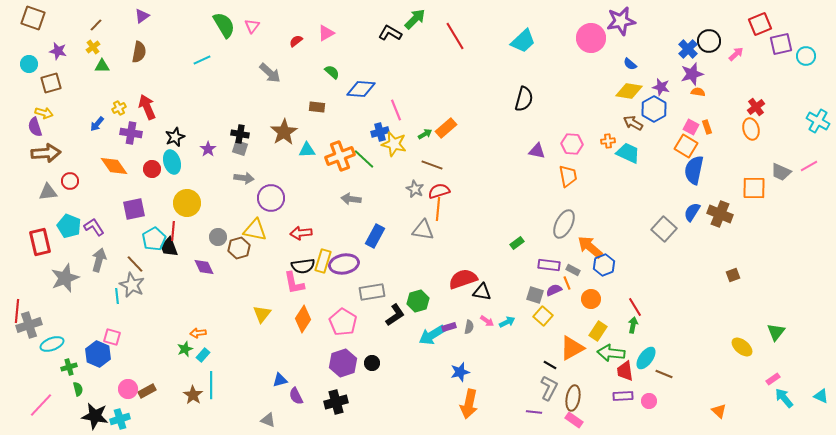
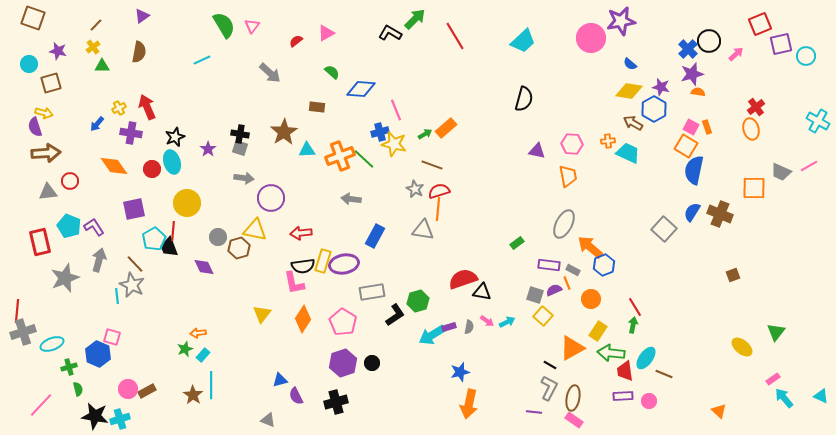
gray cross at (29, 325): moved 6 px left, 7 px down
